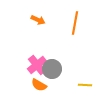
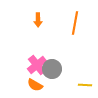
orange arrow: rotated 64 degrees clockwise
orange semicircle: moved 4 px left
